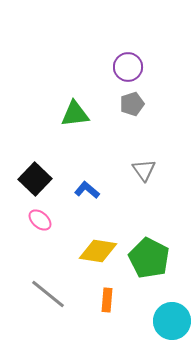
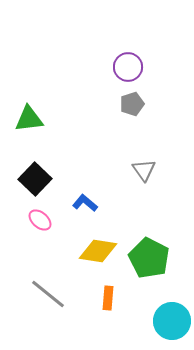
green triangle: moved 46 px left, 5 px down
blue L-shape: moved 2 px left, 13 px down
orange rectangle: moved 1 px right, 2 px up
